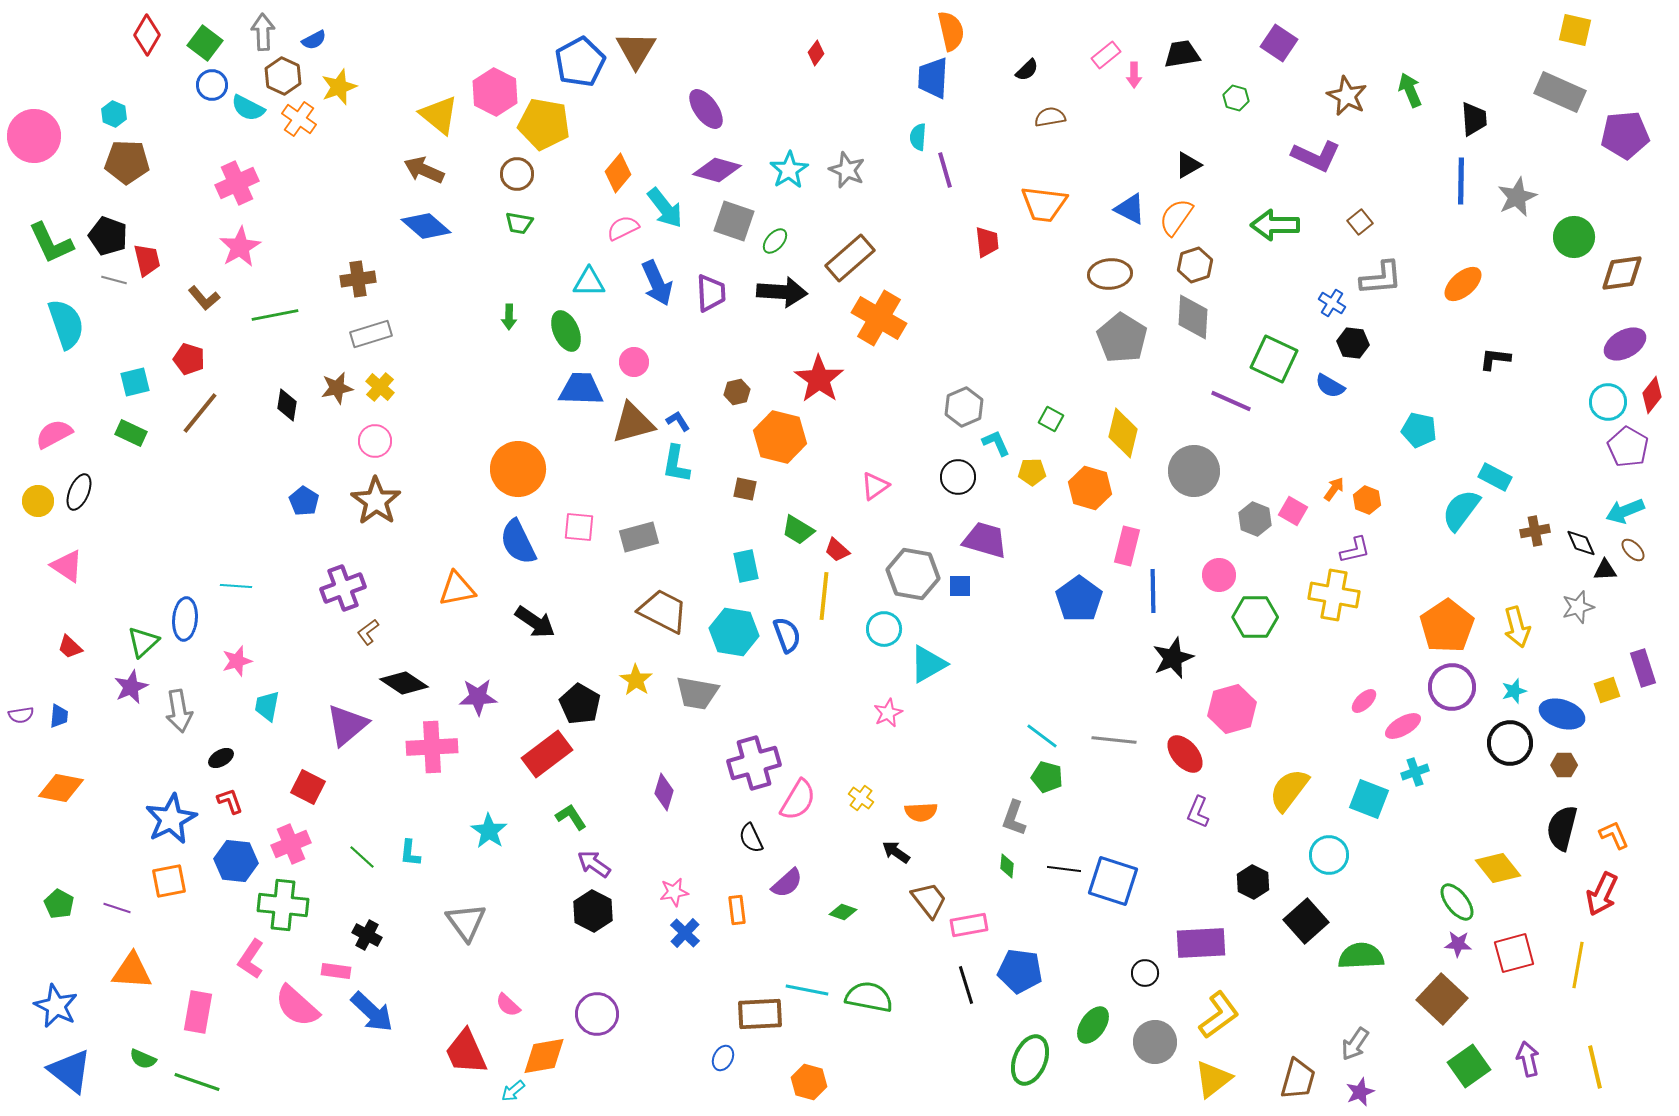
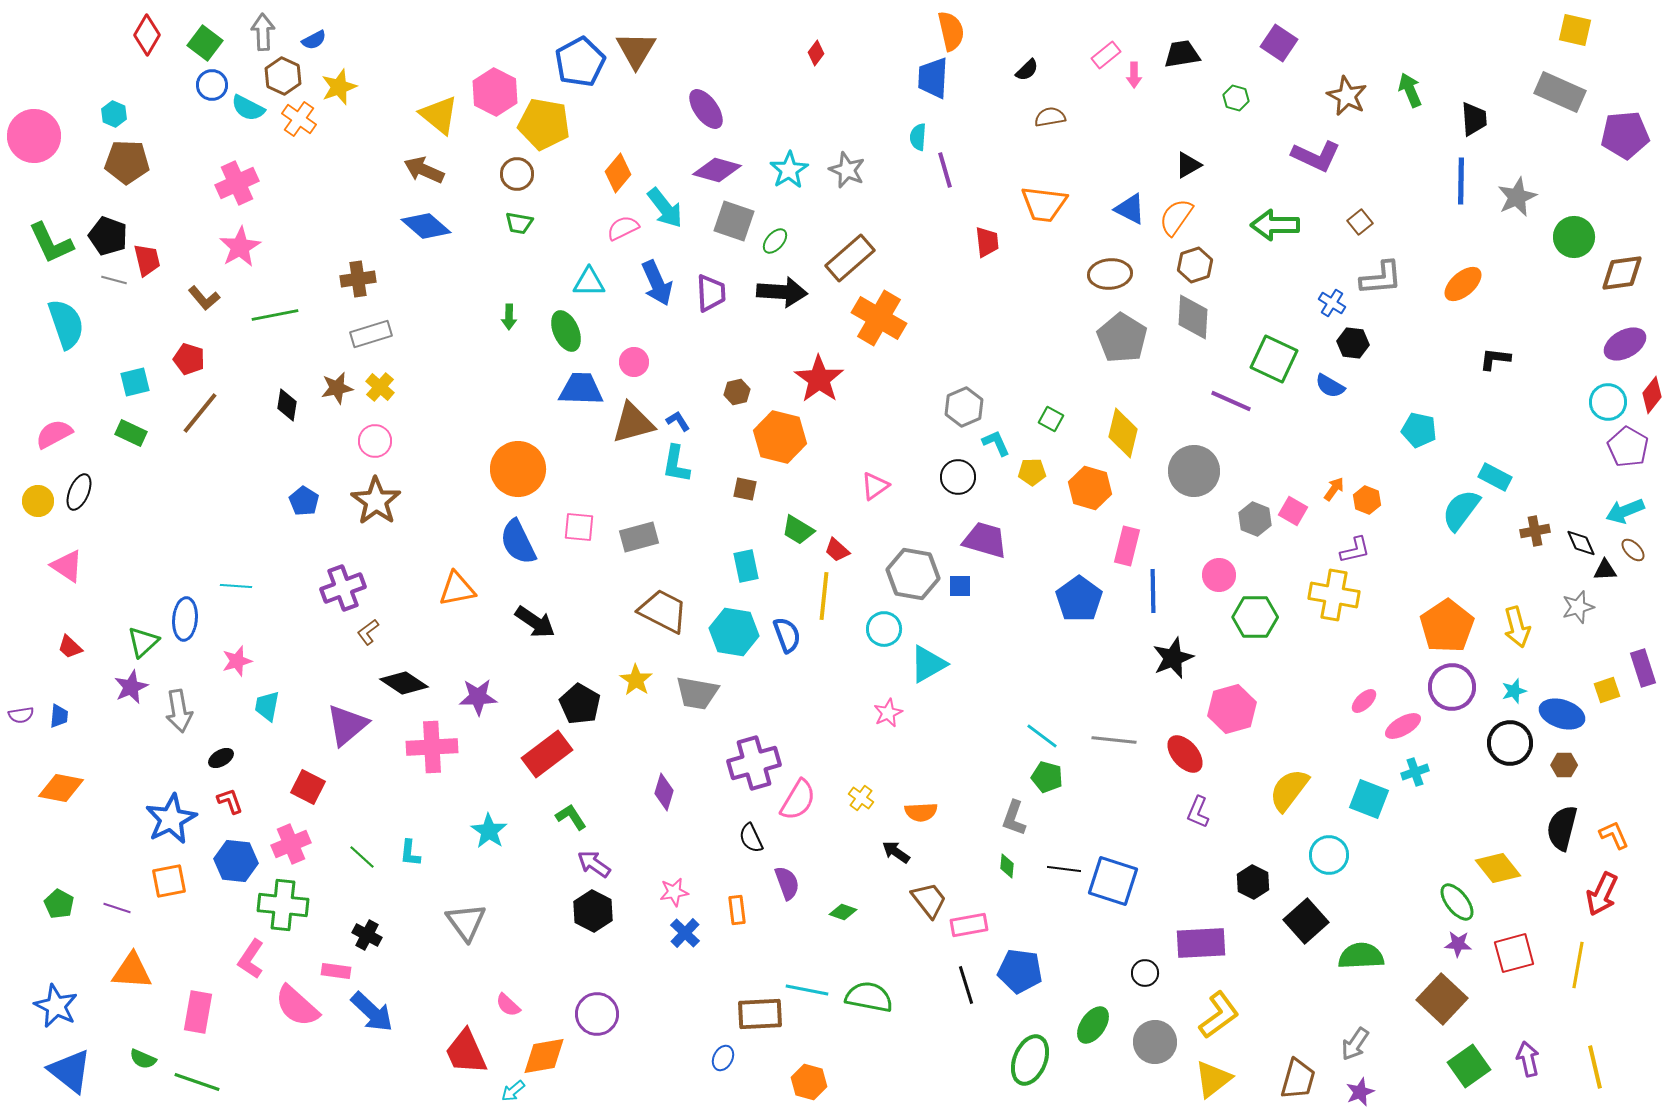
purple semicircle at (787, 883): rotated 68 degrees counterclockwise
